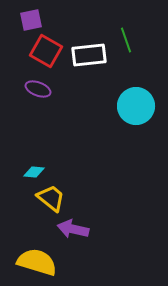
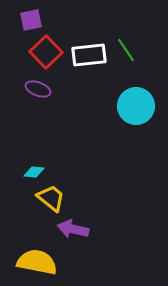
green line: moved 10 px down; rotated 15 degrees counterclockwise
red square: moved 1 px down; rotated 16 degrees clockwise
yellow semicircle: rotated 6 degrees counterclockwise
